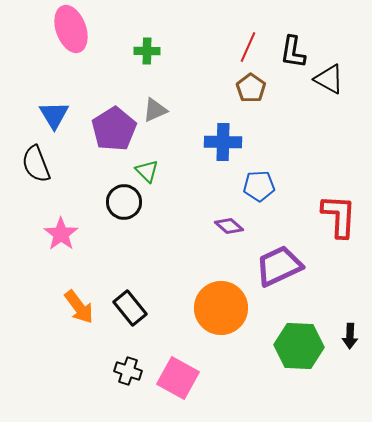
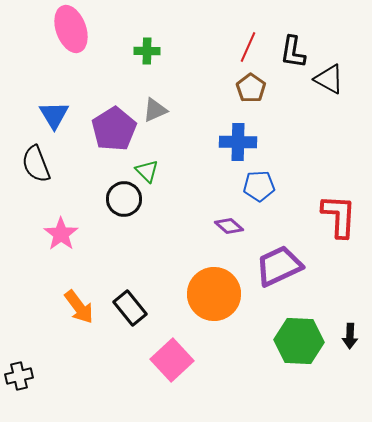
blue cross: moved 15 px right
black circle: moved 3 px up
orange circle: moved 7 px left, 14 px up
green hexagon: moved 5 px up
black cross: moved 109 px left, 5 px down; rotated 32 degrees counterclockwise
pink square: moved 6 px left, 18 px up; rotated 18 degrees clockwise
